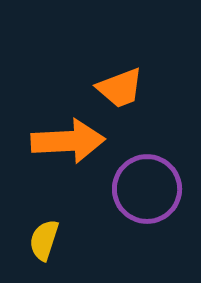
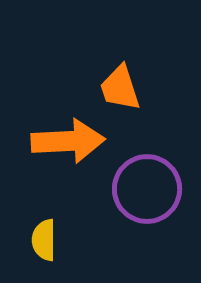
orange trapezoid: rotated 93 degrees clockwise
yellow semicircle: rotated 18 degrees counterclockwise
